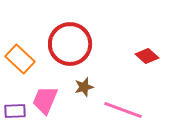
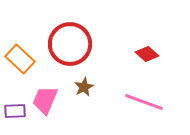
red diamond: moved 2 px up
brown star: rotated 12 degrees counterclockwise
pink line: moved 21 px right, 8 px up
